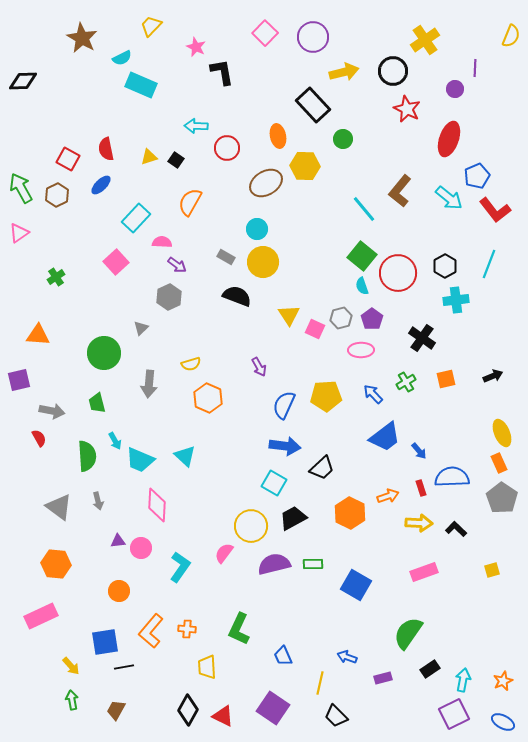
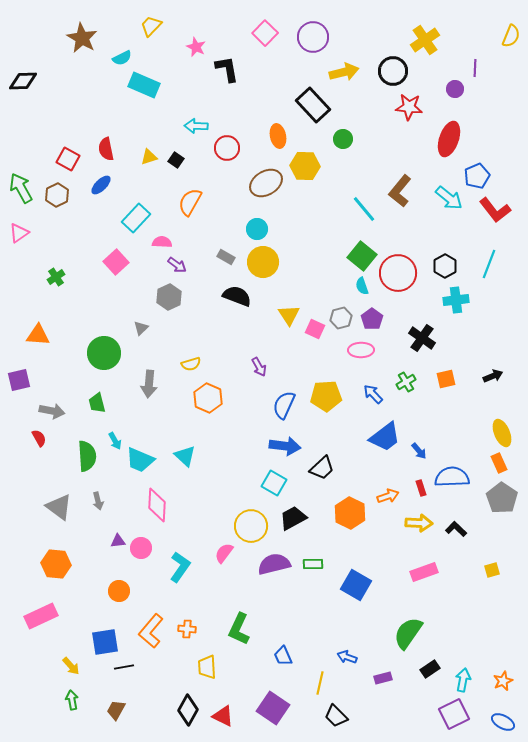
black L-shape at (222, 72): moved 5 px right, 3 px up
cyan rectangle at (141, 85): moved 3 px right
red star at (407, 109): moved 2 px right, 2 px up; rotated 20 degrees counterclockwise
